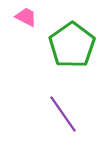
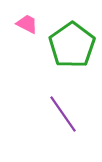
pink trapezoid: moved 1 px right, 7 px down
